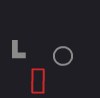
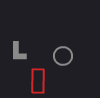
gray L-shape: moved 1 px right, 1 px down
